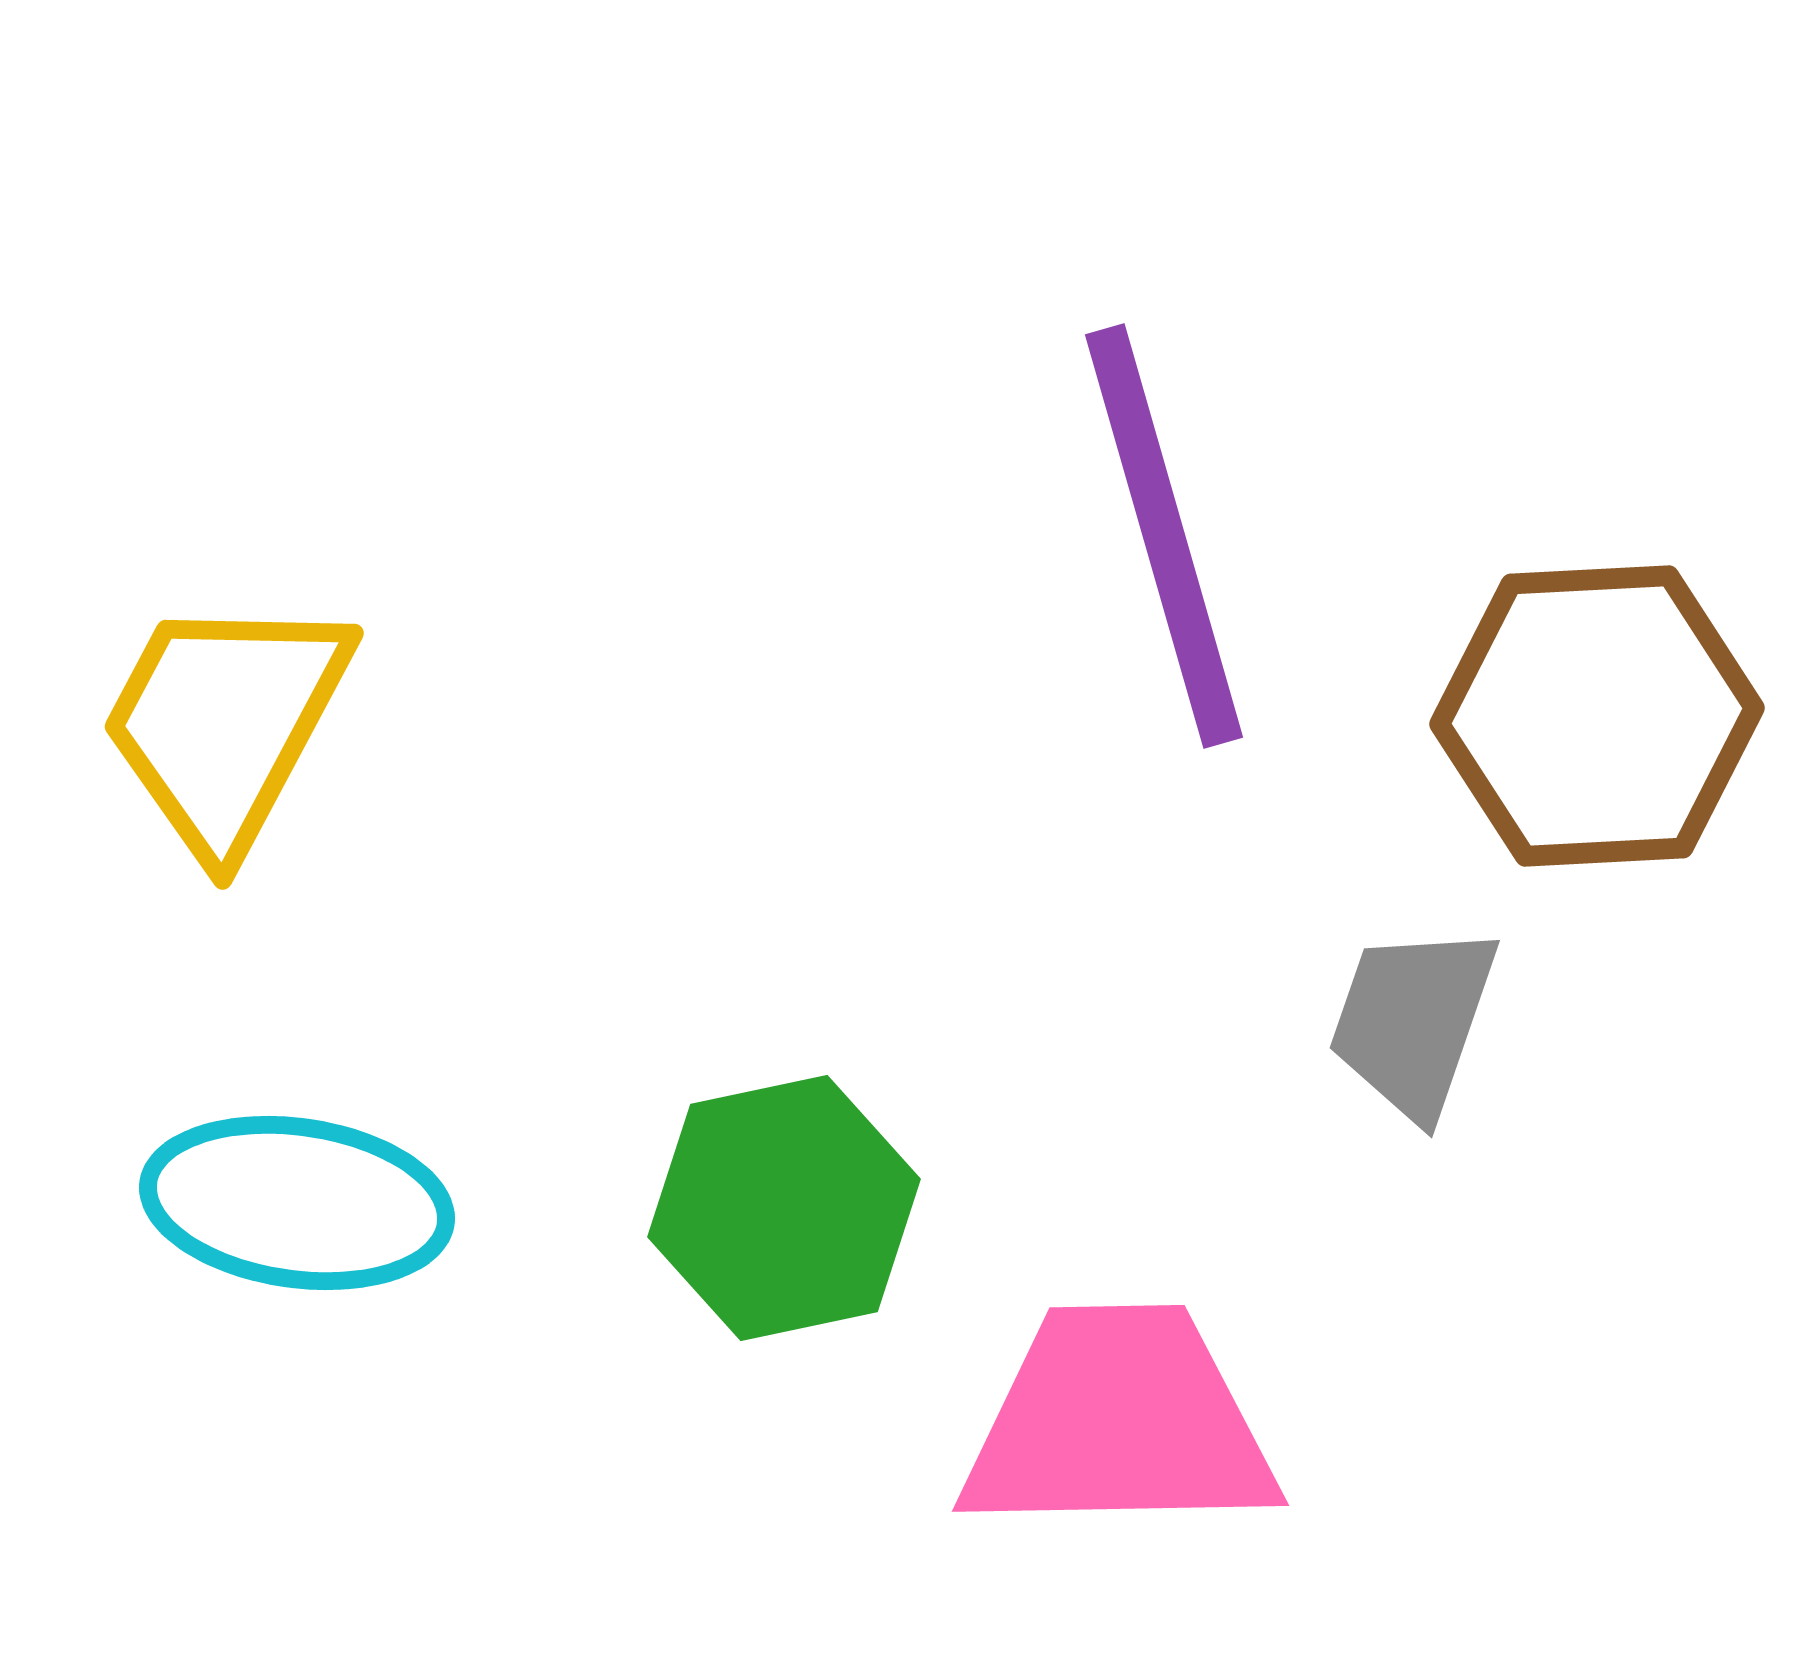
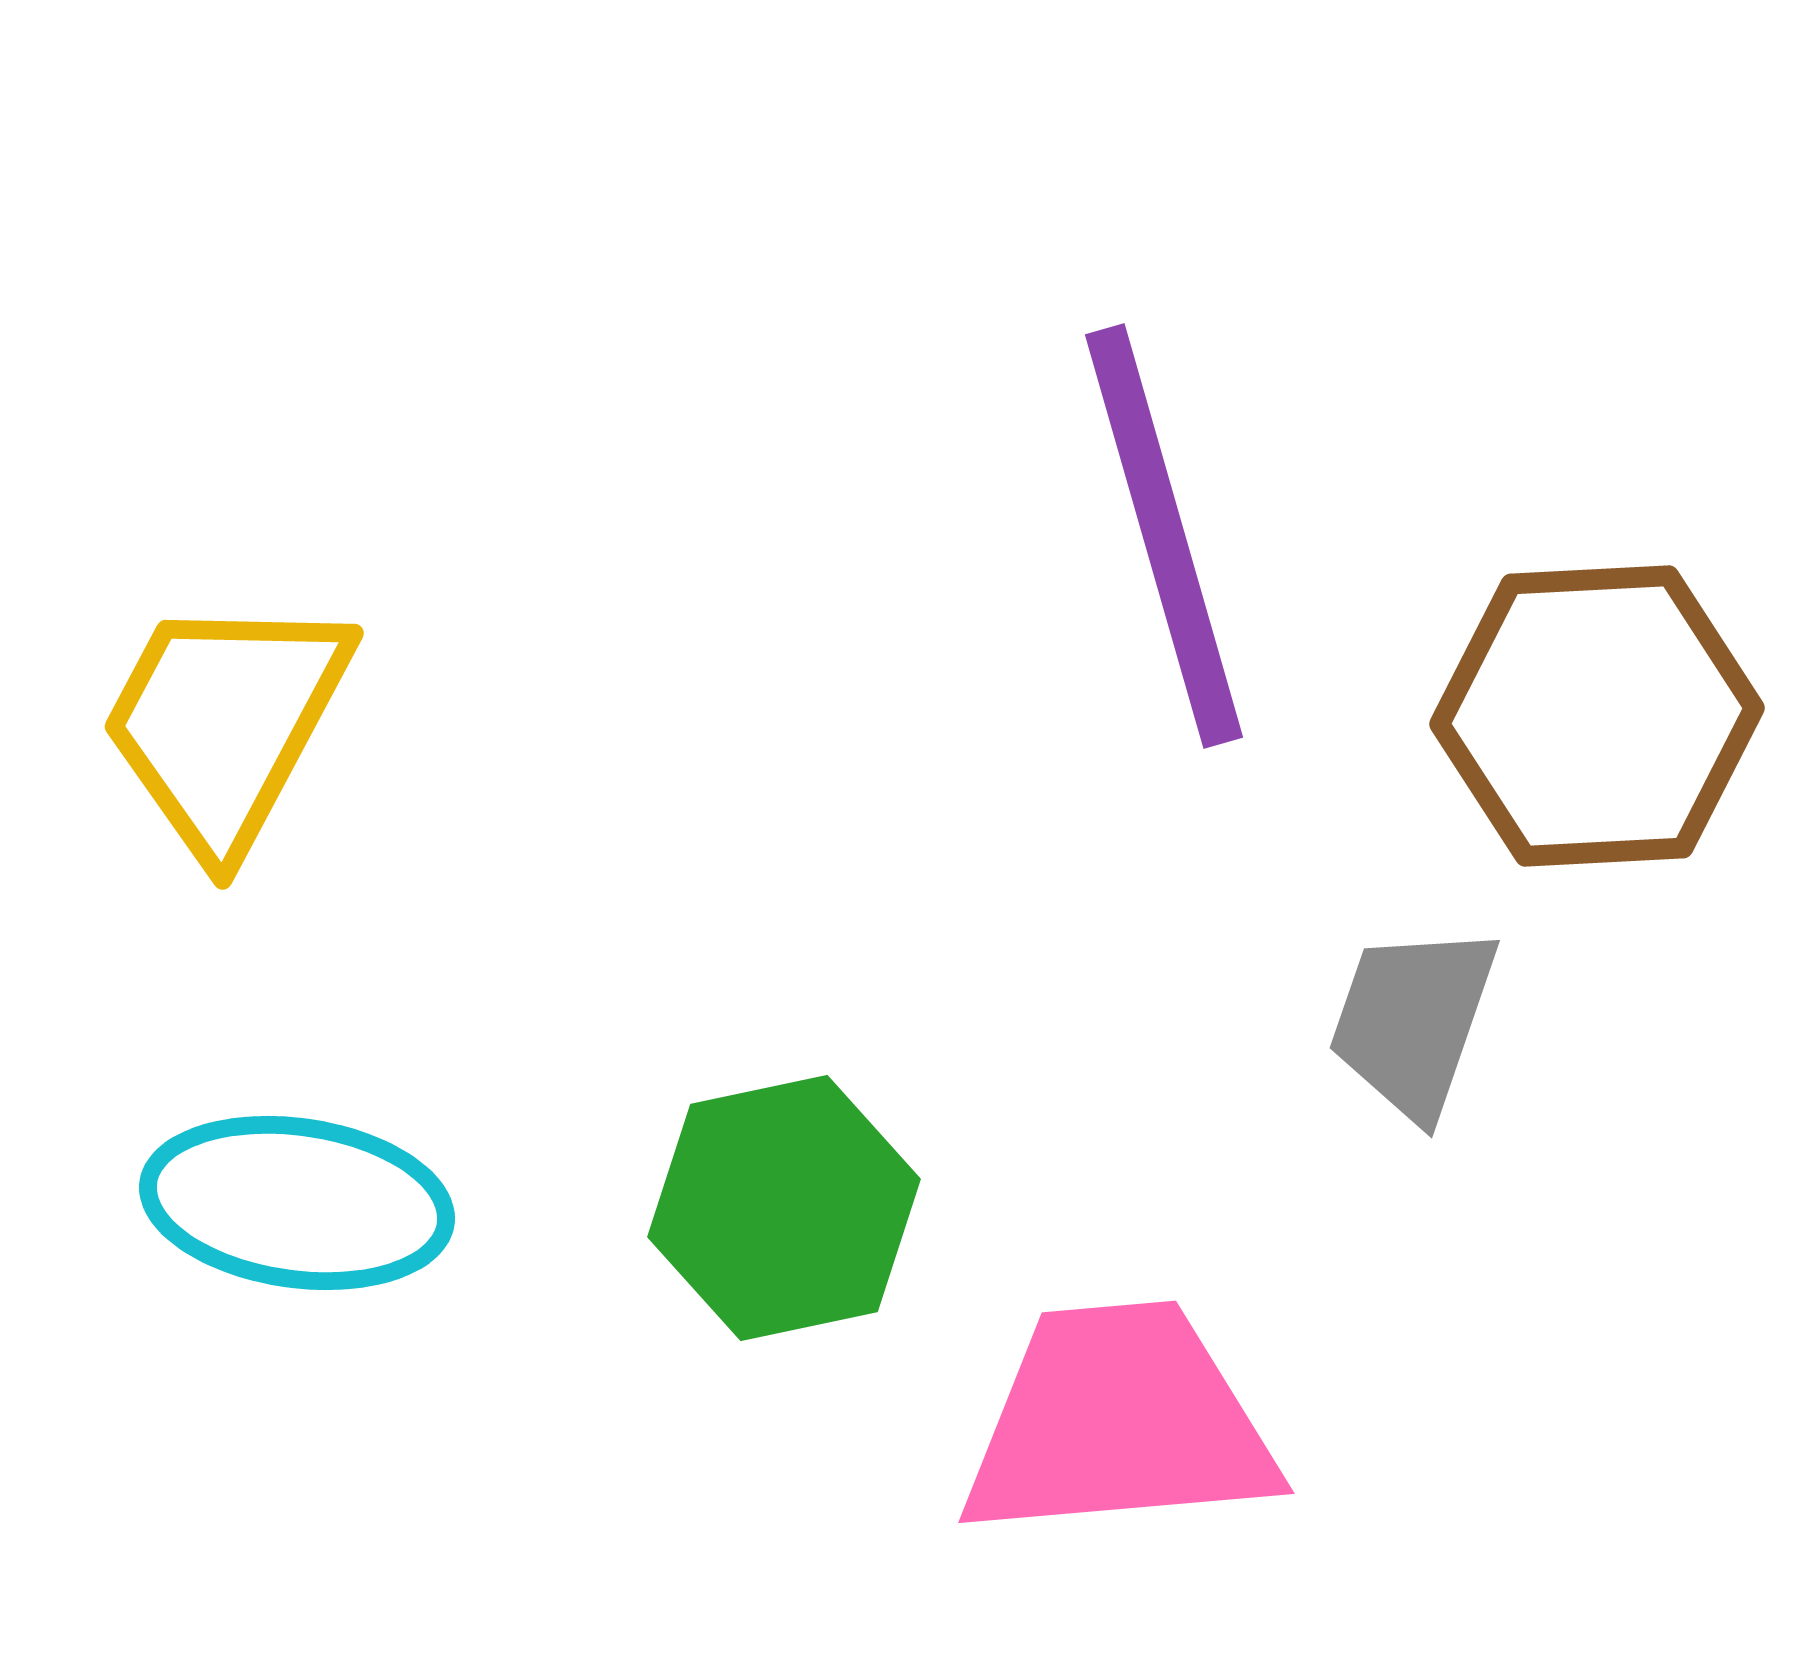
pink trapezoid: rotated 4 degrees counterclockwise
